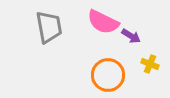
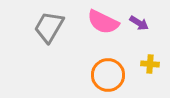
gray trapezoid: rotated 140 degrees counterclockwise
purple arrow: moved 8 px right, 13 px up
yellow cross: rotated 18 degrees counterclockwise
